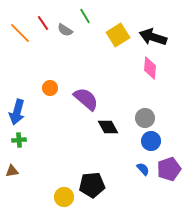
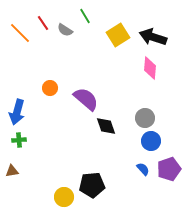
black diamond: moved 2 px left, 1 px up; rotated 10 degrees clockwise
